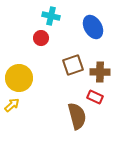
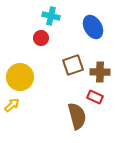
yellow circle: moved 1 px right, 1 px up
